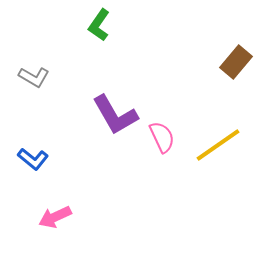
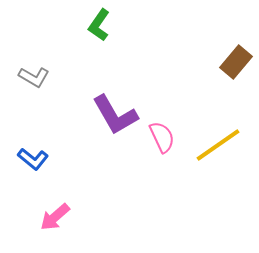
pink arrow: rotated 16 degrees counterclockwise
